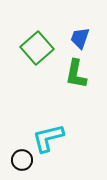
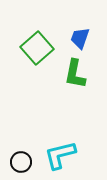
green L-shape: moved 1 px left
cyan L-shape: moved 12 px right, 17 px down
black circle: moved 1 px left, 2 px down
